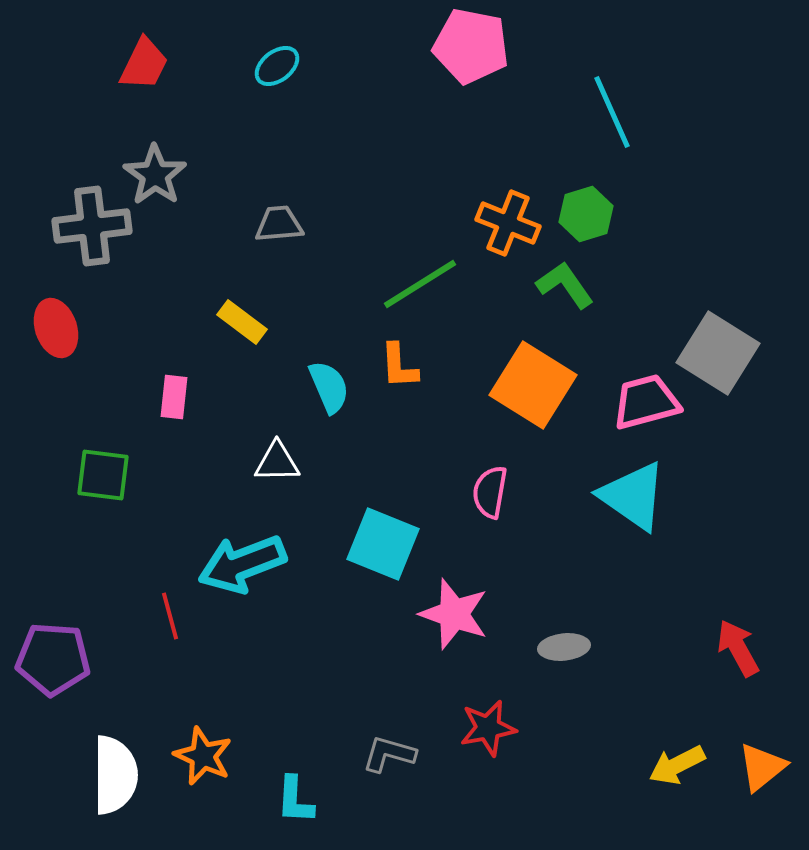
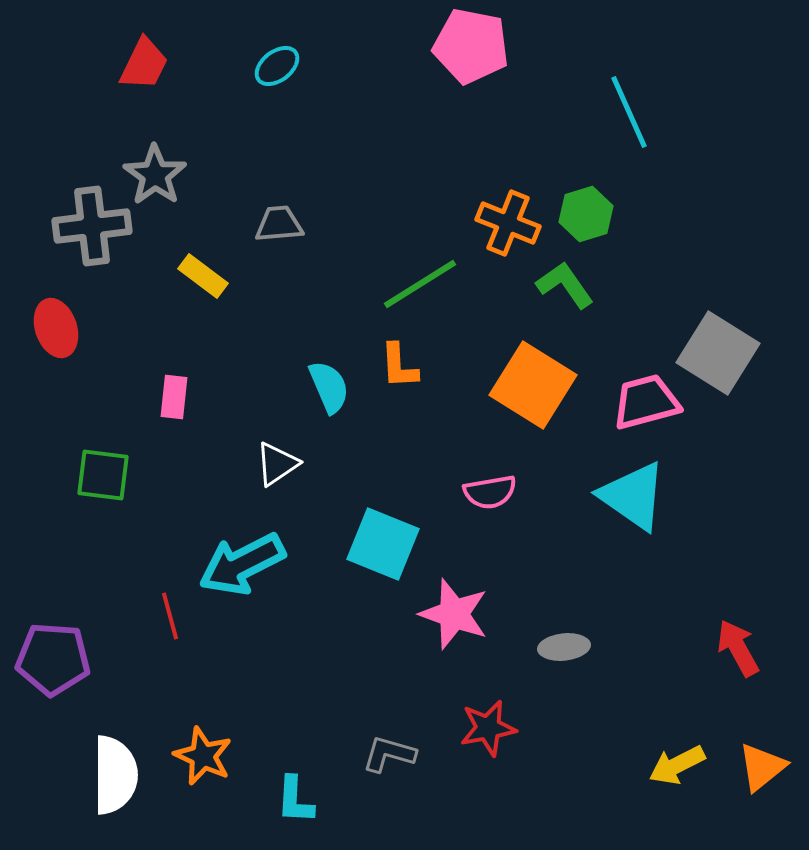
cyan line: moved 17 px right
yellow rectangle: moved 39 px left, 46 px up
white triangle: moved 2 px down; rotated 33 degrees counterclockwise
pink semicircle: rotated 110 degrees counterclockwise
cyan arrow: rotated 6 degrees counterclockwise
